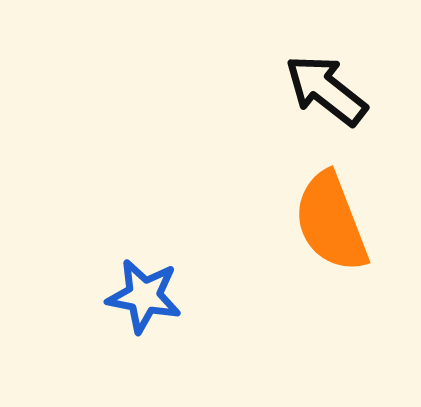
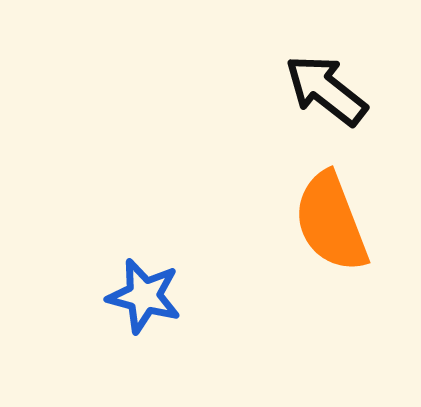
blue star: rotated 4 degrees clockwise
